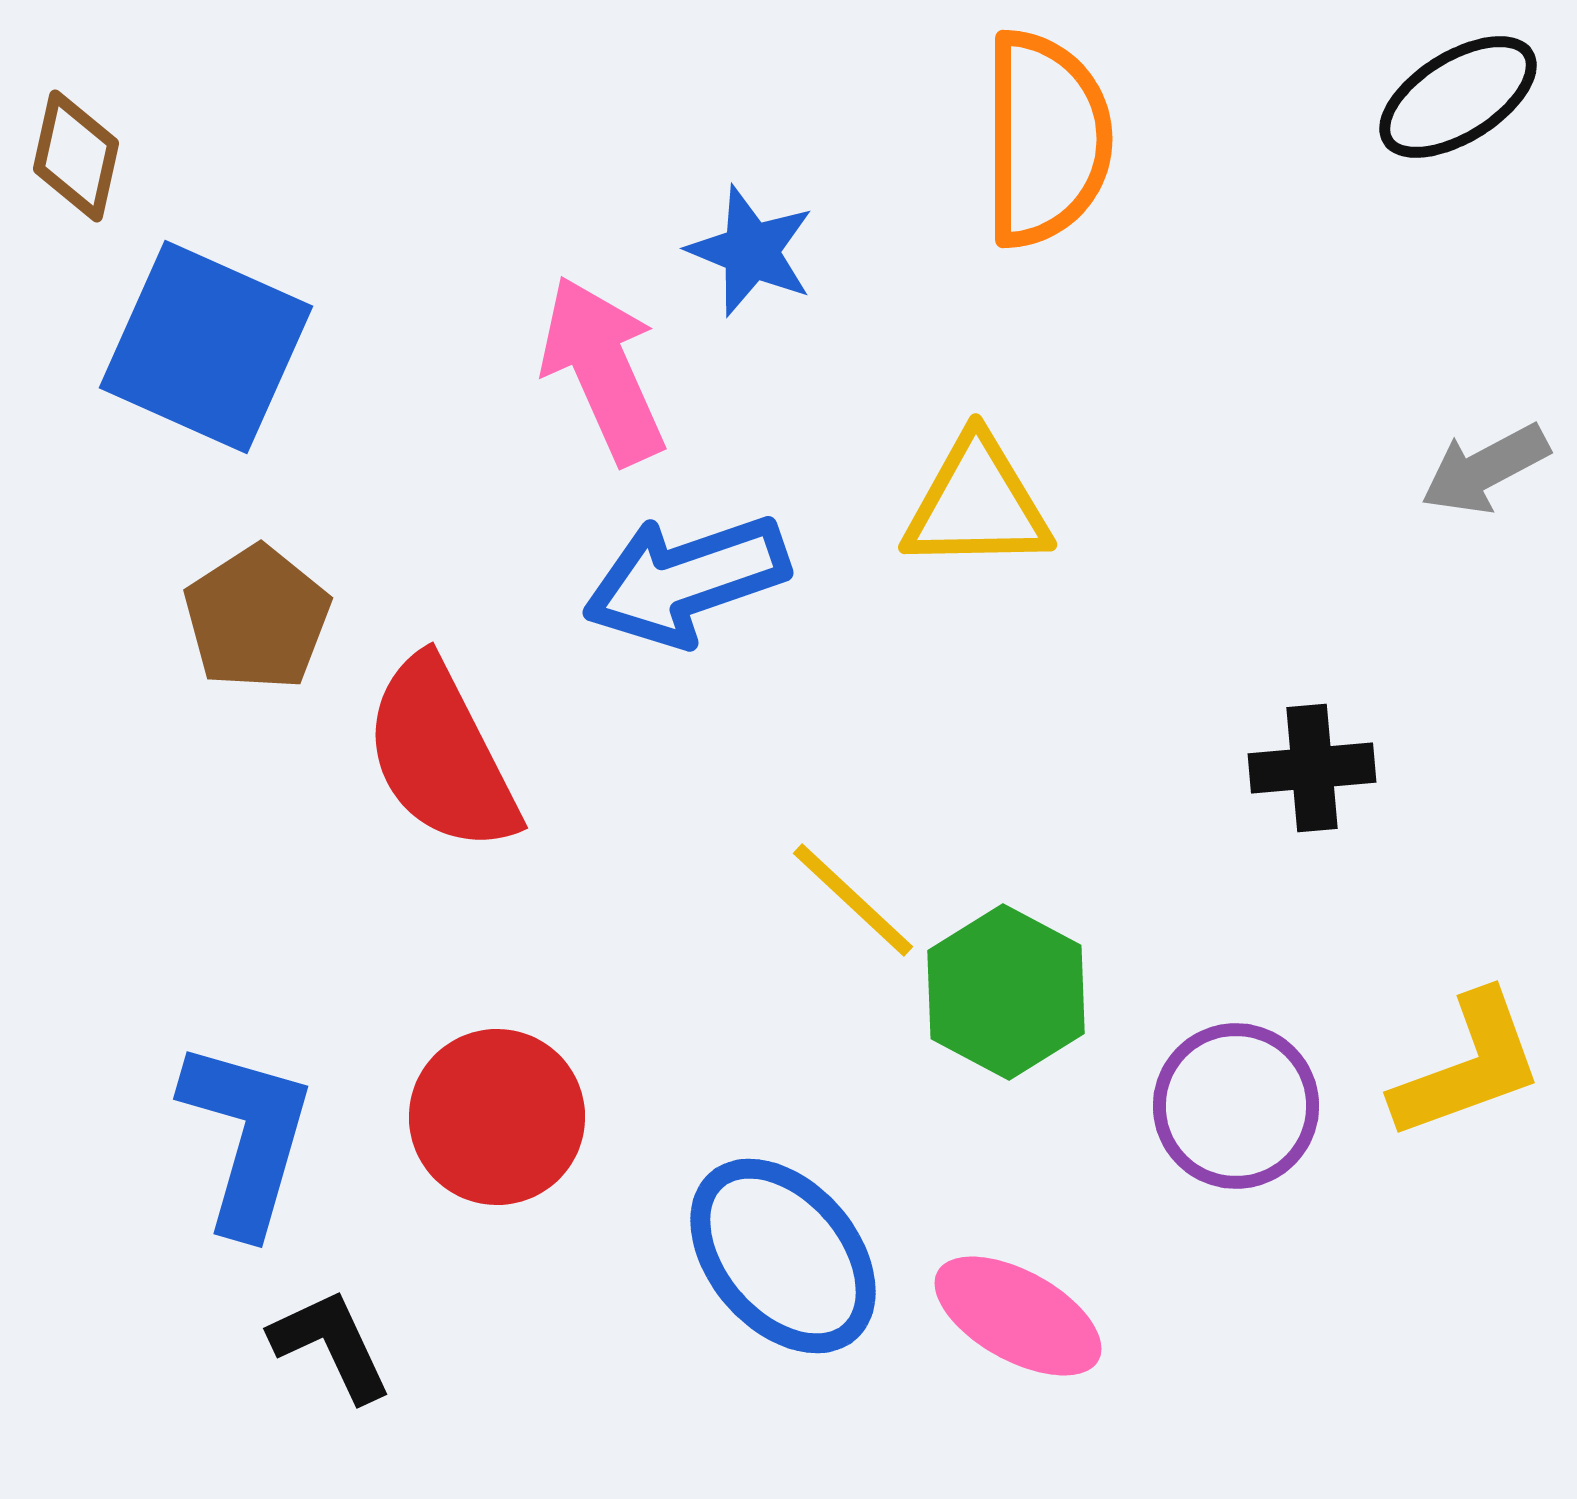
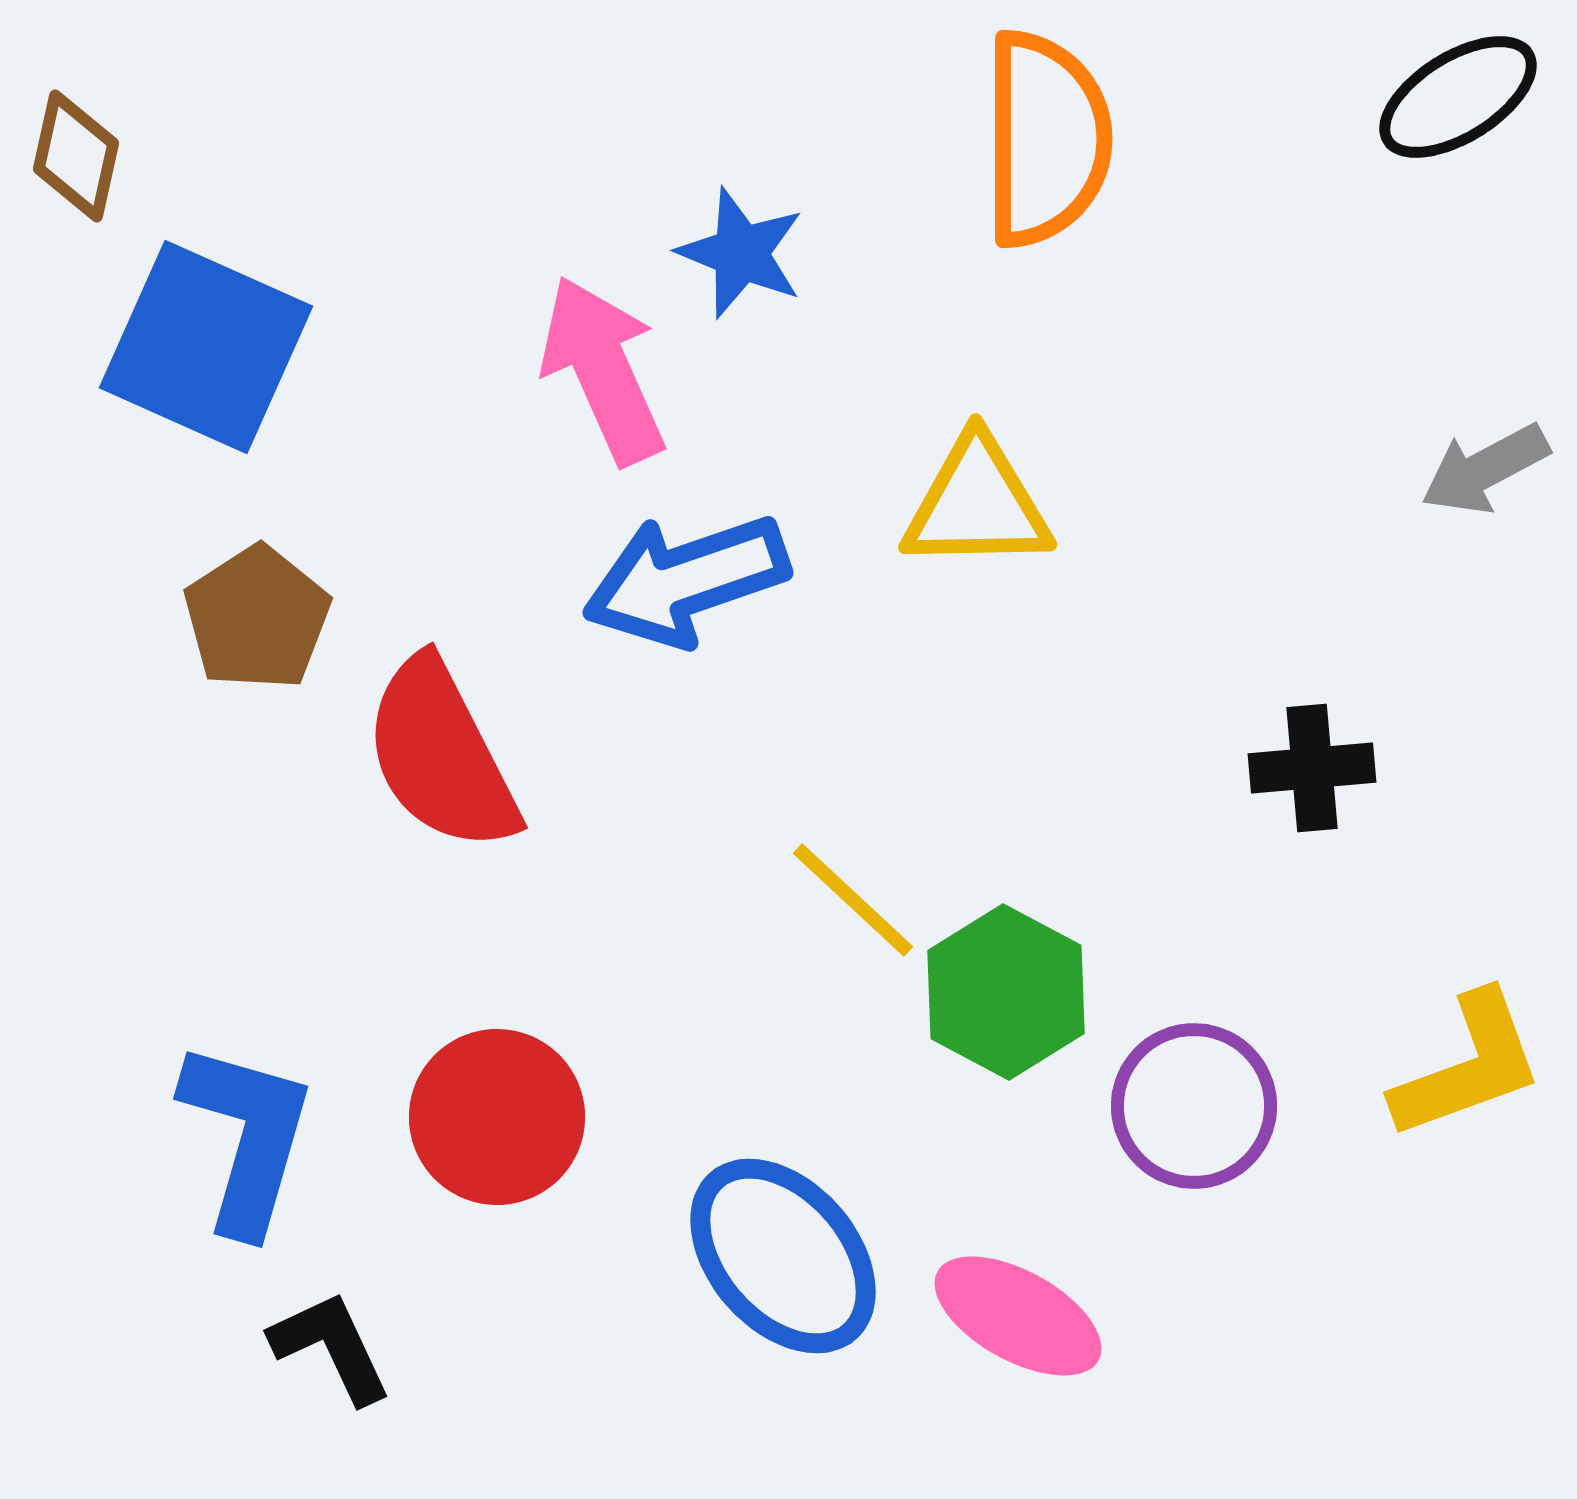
blue star: moved 10 px left, 2 px down
purple circle: moved 42 px left
black L-shape: moved 2 px down
